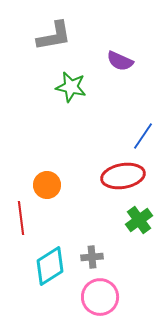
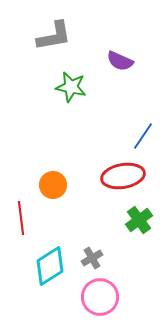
orange circle: moved 6 px right
gray cross: moved 1 px down; rotated 25 degrees counterclockwise
